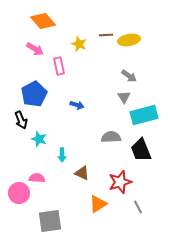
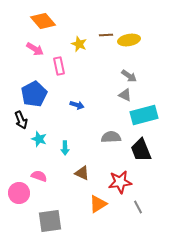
gray triangle: moved 1 px right, 2 px up; rotated 32 degrees counterclockwise
cyan arrow: moved 3 px right, 7 px up
pink semicircle: moved 2 px right, 2 px up; rotated 14 degrees clockwise
red star: rotated 10 degrees clockwise
